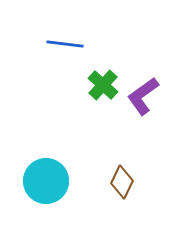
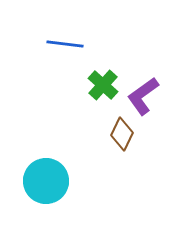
brown diamond: moved 48 px up
